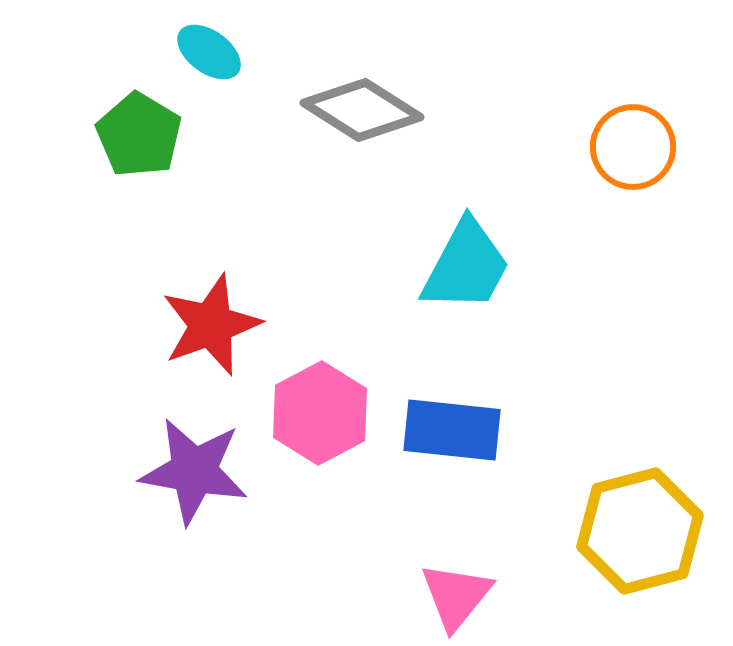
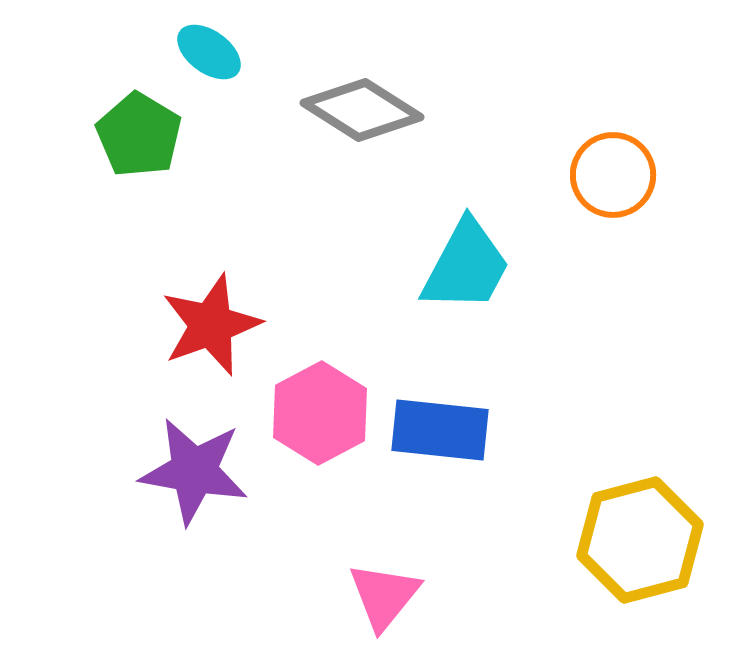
orange circle: moved 20 px left, 28 px down
blue rectangle: moved 12 px left
yellow hexagon: moved 9 px down
pink triangle: moved 72 px left
